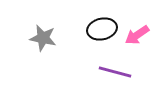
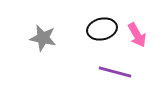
pink arrow: rotated 85 degrees counterclockwise
